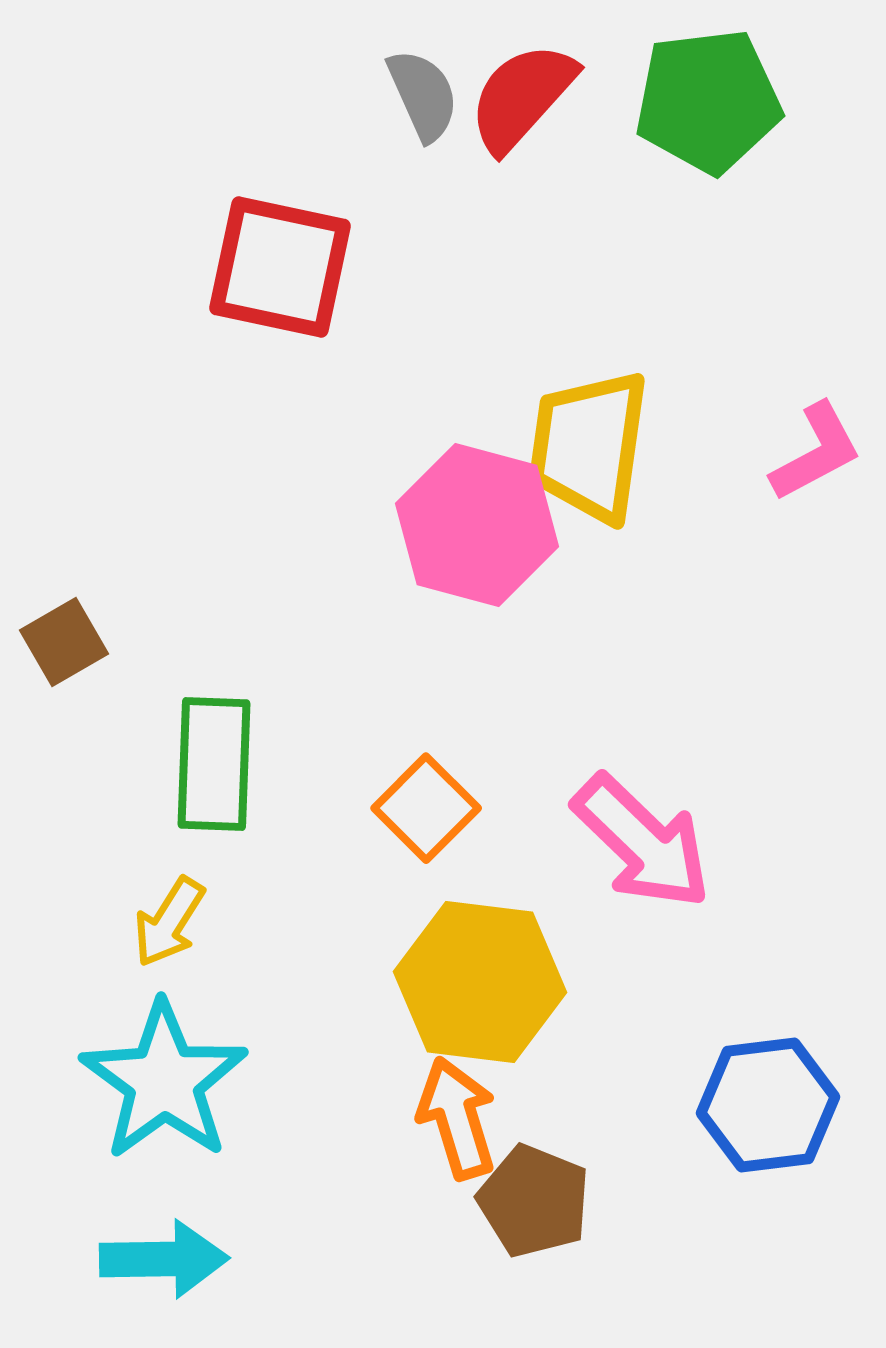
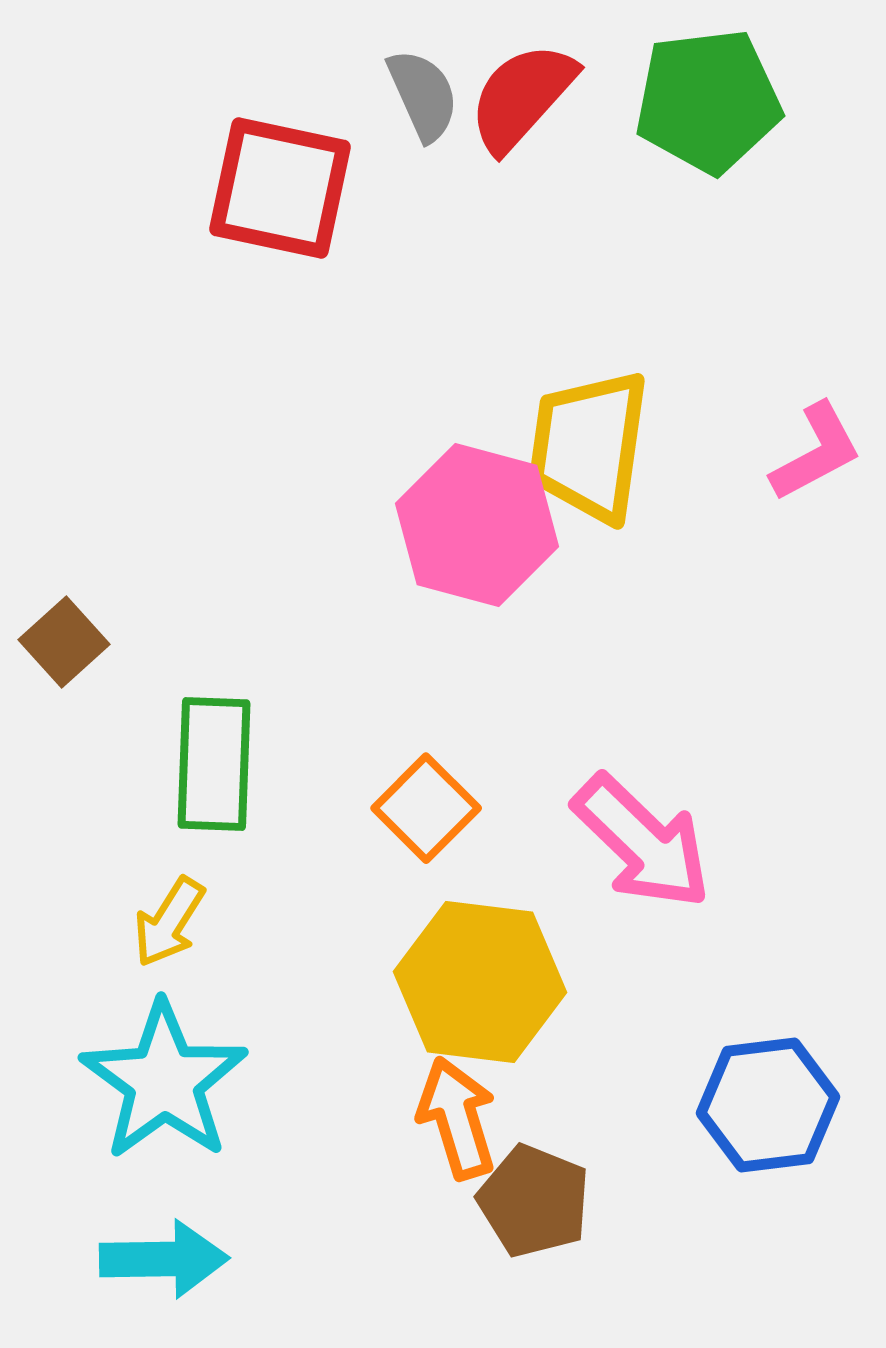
red square: moved 79 px up
brown square: rotated 12 degrees counterclockwise
